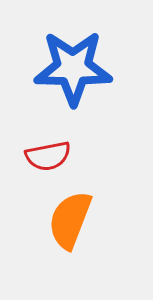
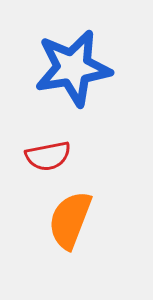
blue star: rotated 10 degrees counterclockwise
